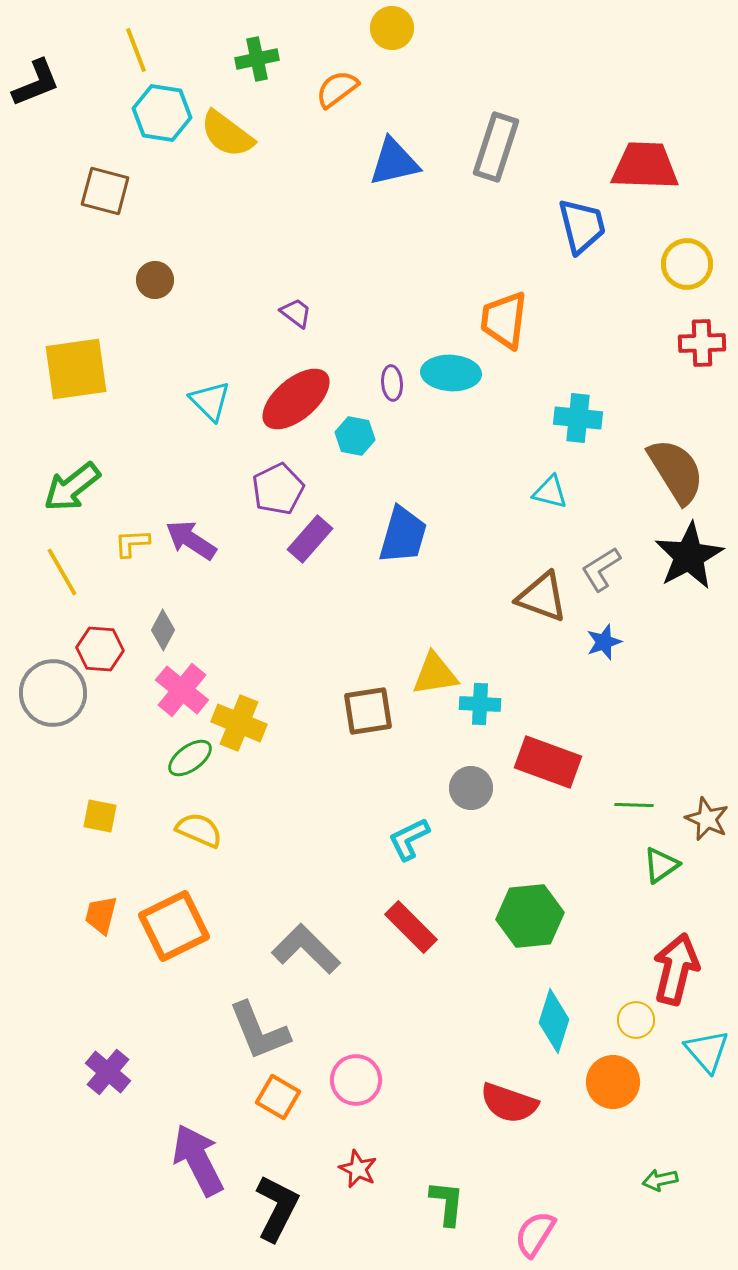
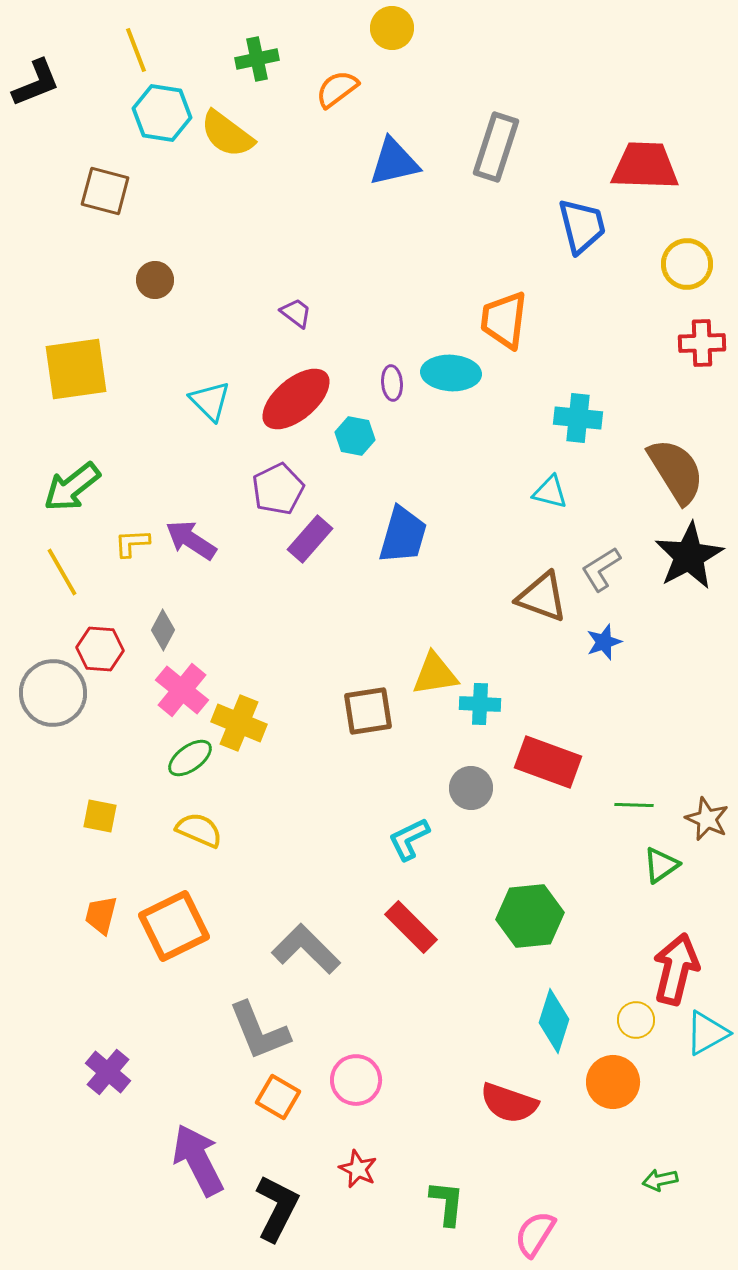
cyan triangle at (707, 1051): moved 18 px up; rotated 42 degrees clockwise
